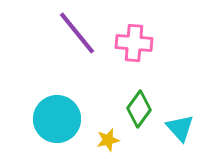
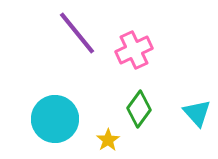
pink cross: moved 7 px down; rotated 30 degrees counterclockwise
cyan circle: moved 2 px left
cyan triangle: moved 17 px right, 15 px up
yellow star: rotated 20 degrees counterclockwise
